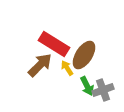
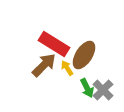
brown arrow: moved 4 px right
green arrow: moved 2 px down
gray cross: rotated 25 degrees counterclockwise
